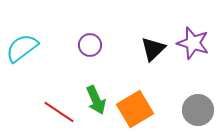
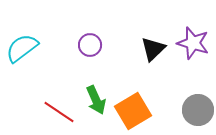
orange square: moved 2 px left, 2 px down
